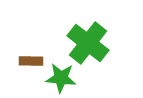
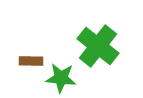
green cross: moved 10 px right, 3 px down
